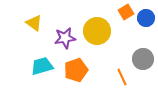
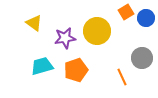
gray circle: moved 1 px left, 1 px up
